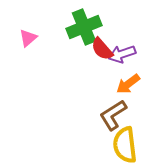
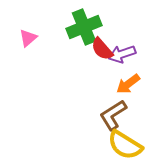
yellow semicircle: rotated 51 degrees counterclockwise
